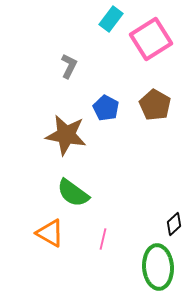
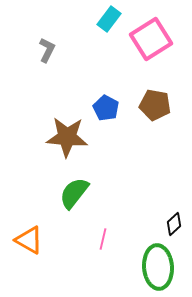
cyan rectangle: moved 2 px left
gray L-shape: moved 22 px left, 16 px up
brown pentagon: rotated 20 degrees counterclockwise
brown star: moved 1 px right, 2 px down; rotated 6 degrees counterclockwise
green semicircle: moved 1 px right; rotated 92 degrees clockwise
orange triangle: moved 21 px left, 7 px down
